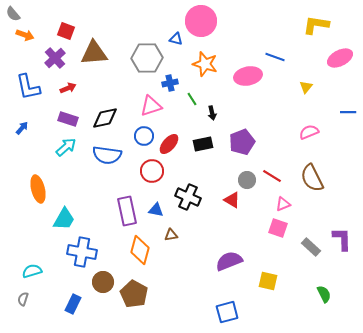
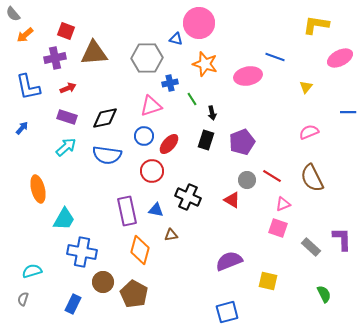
pink circle at (201, 21): moved 2 px left, 2 px down
orange arrow at (25, 35): rotated 120 degrees clockwise
purple cross at (55, 58): rotated 30 degrees clockwise
purple rectangle at (68, 119): moved 1 px left, 2 px up
black rectangle at (203, 144): moved 3 px right, 4 px up; rotated 60 degrees counterclockwise
